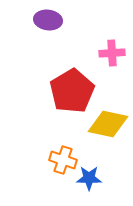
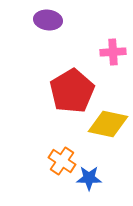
pink cross: moved 1 px right, 1 px up
orange cross: moved 1 px left, 1 px down; rotated 16 degrees clockwise
